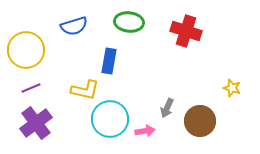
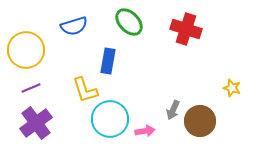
green ellipse: rotated 40 degrees clockwise
red cross: moved 2 px up
blue rectangle: moved 1 px left
yellow L-shape: rotated 60 degrees clockwise
gray arrow: moved 6 px right, 2 px down
